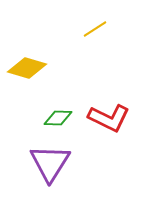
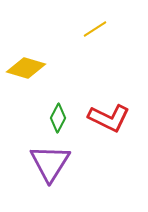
yellow diamond: moved 1 px left
green diamond: rotated 64 degrees counterclockwise
